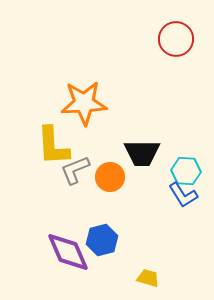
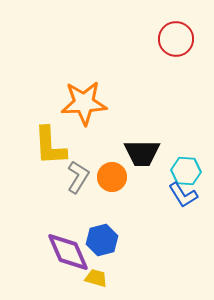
yellow L-shape: moved 3 px left
gray L-shape: moved 3 px right, 7 px down; rotated 144 degrees clockwise
orange circle: moved 2 px right
yellow trapezoid: moved 52 px left
